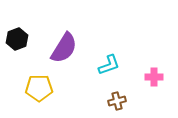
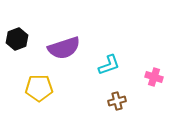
purple semicircle: rotated 40 degrees clockwise
pink cross: rotated 18 degrees clockwise
